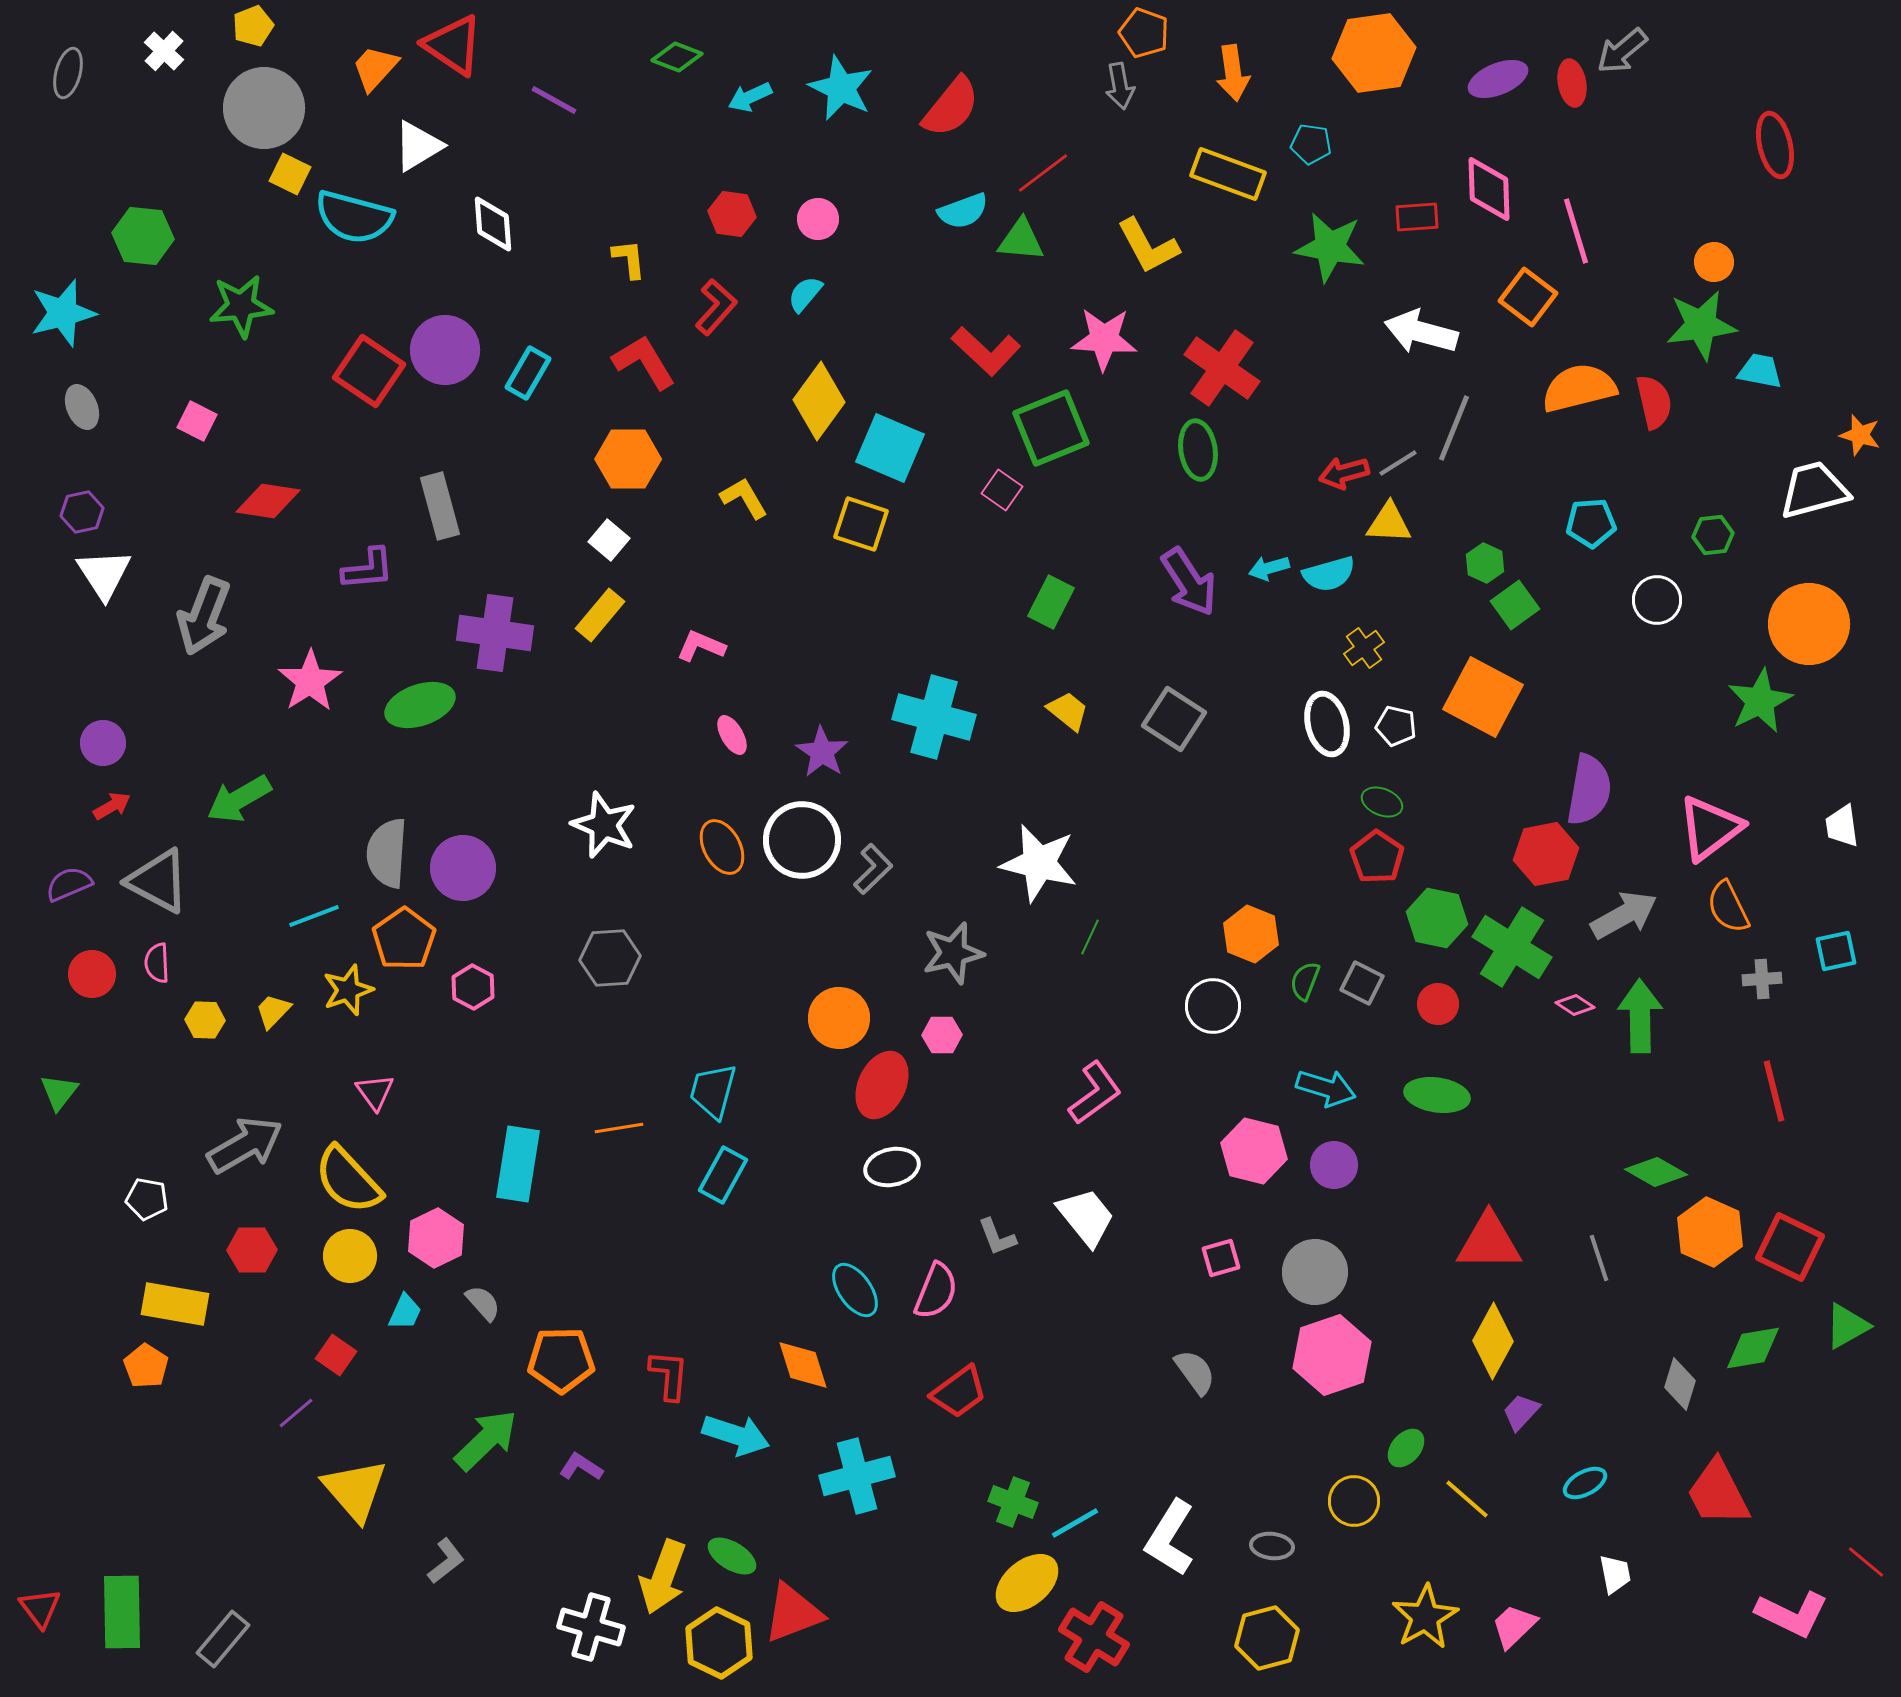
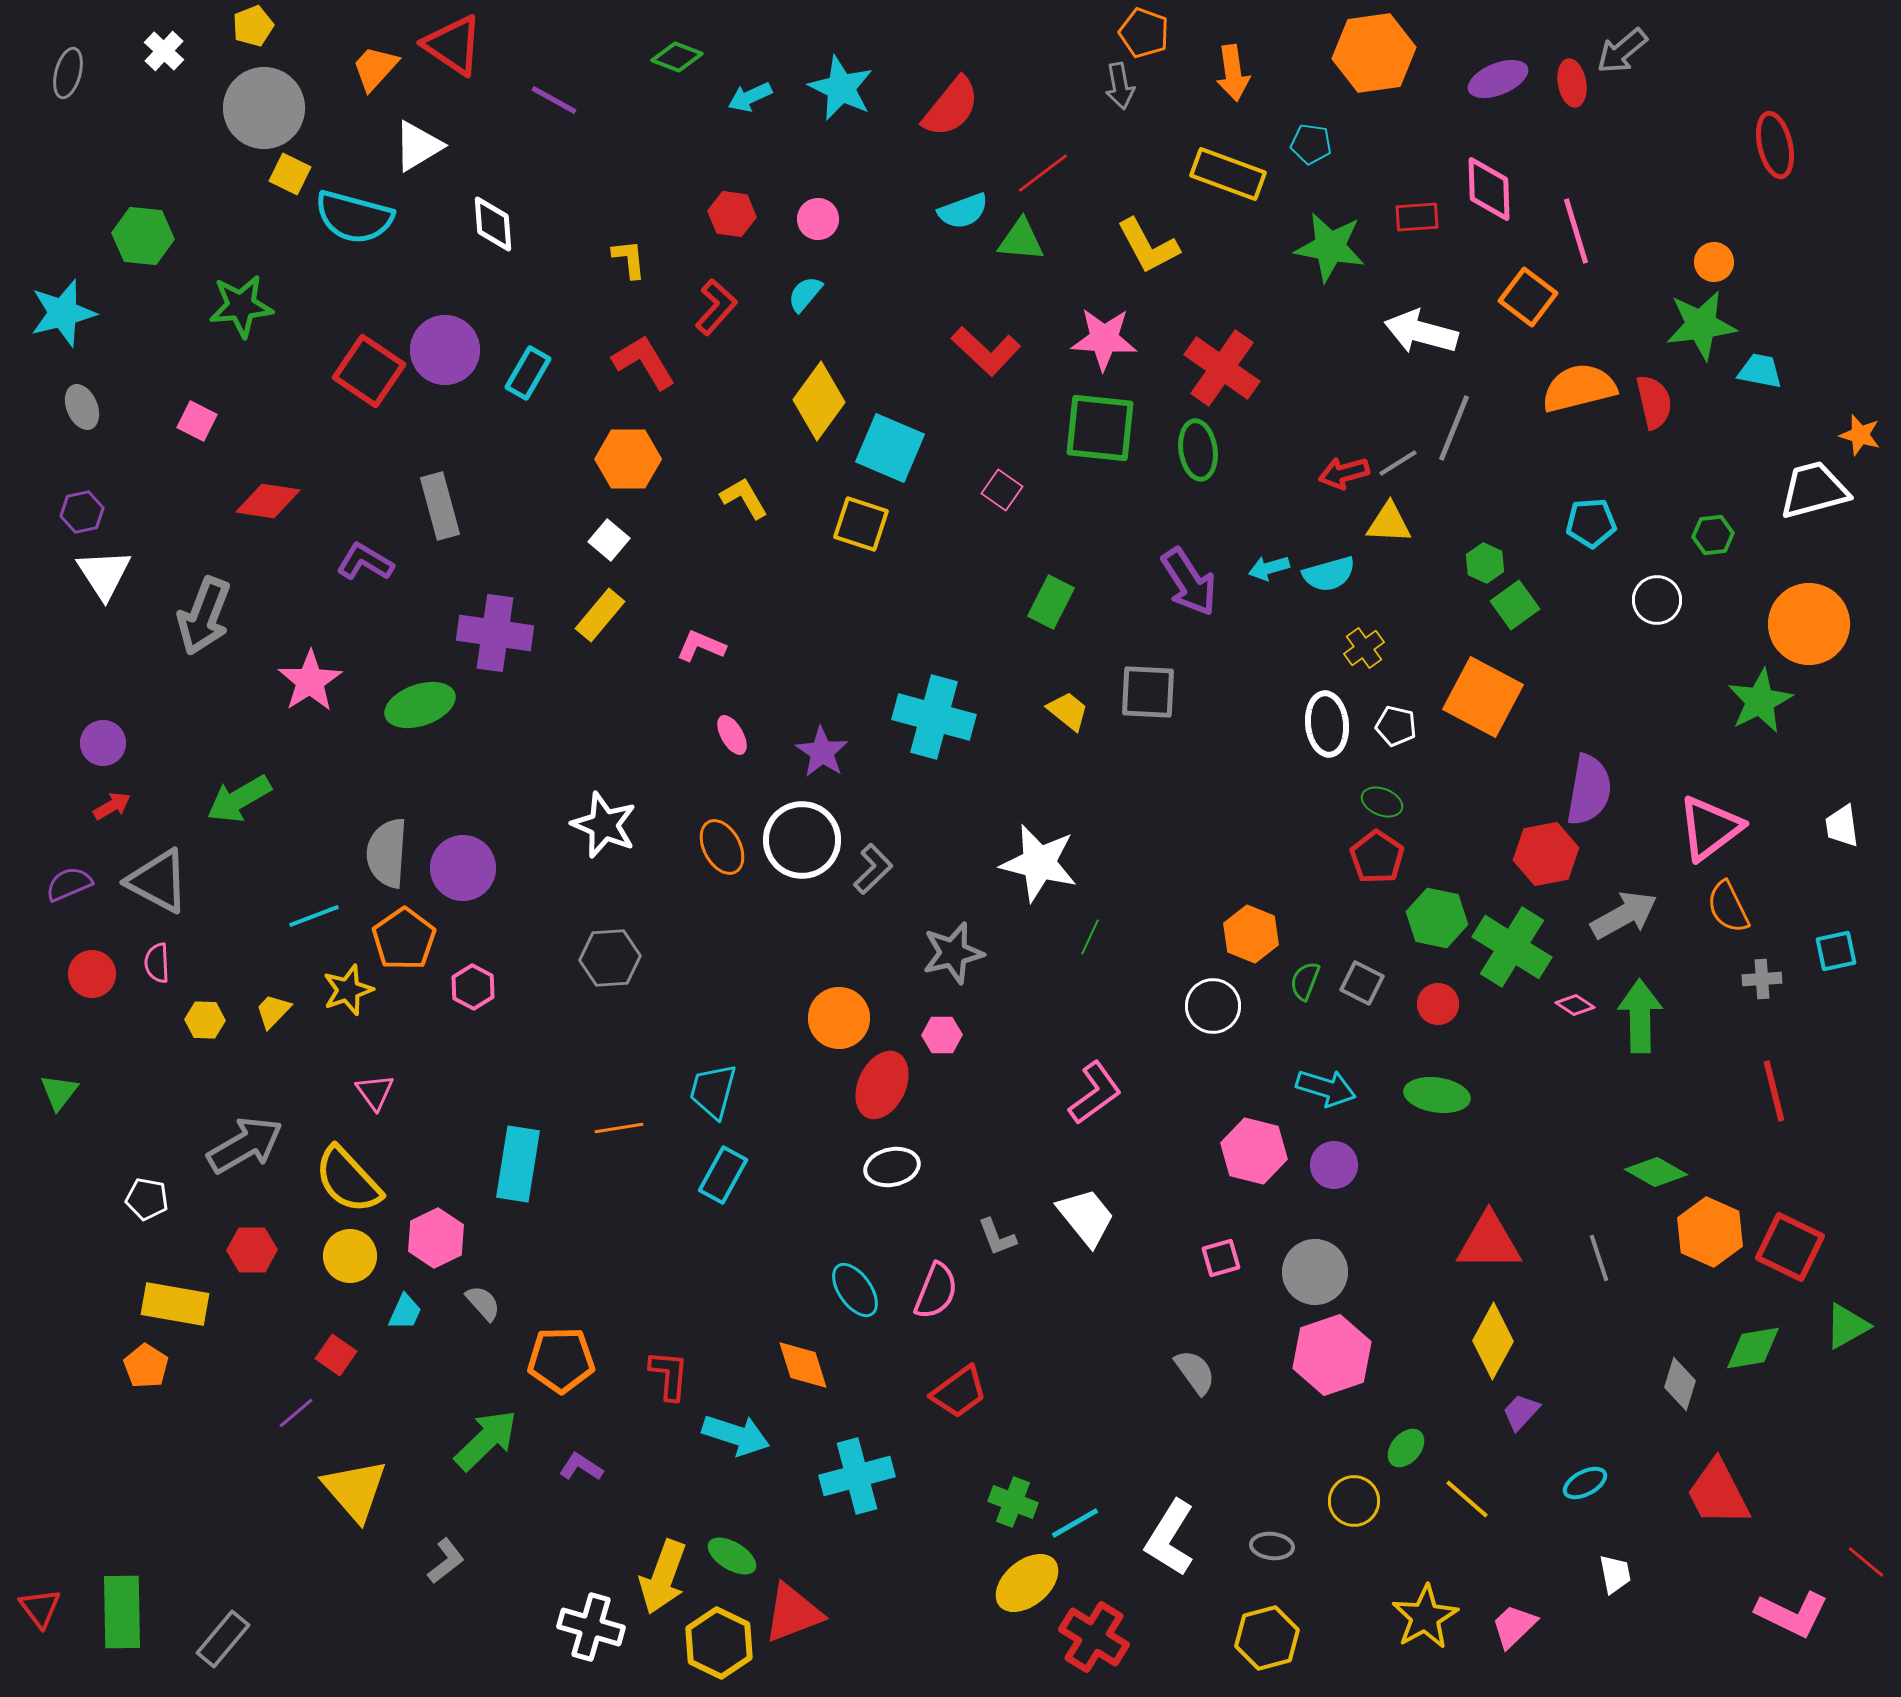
green square at (1051, 428): moved 49 px right; rotated 28 degrees clockwise
purple L-shape at (368, 569): moved 3 px left, 7 px up; rotated 144 degrees counterclockwise
gray square at (1174, 719): moved 26 px left, 27 px up; rotated 30 degrees counterclockwise
white ellipse at (1327, 724): rotated 8 degrees clockwise
